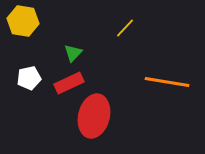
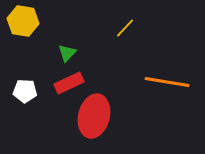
green triangle: moved 6 px left
white pentagon: moved 4 px left, 13 px down; rotated 15 degrees clockwise
